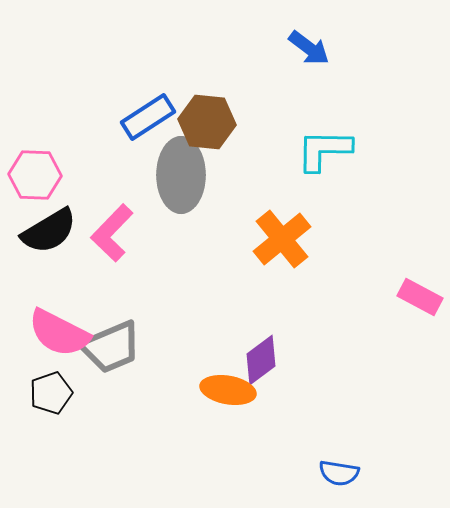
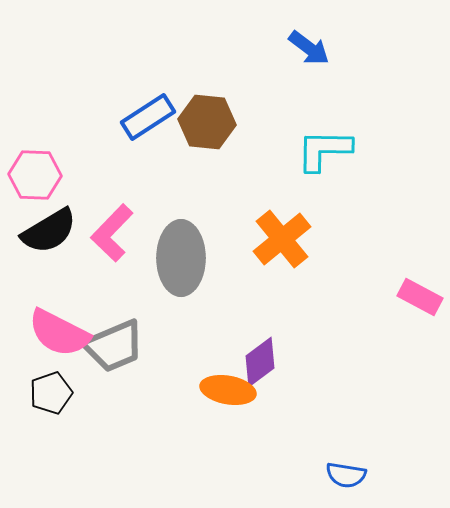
gray ellipse: moved 83 px down
gray trapezoid: moved 3 px right, 1 px up
purple diamond: moved 1 px left, 2 px down
blue semicircle: moved 7 px right, 2 px down
